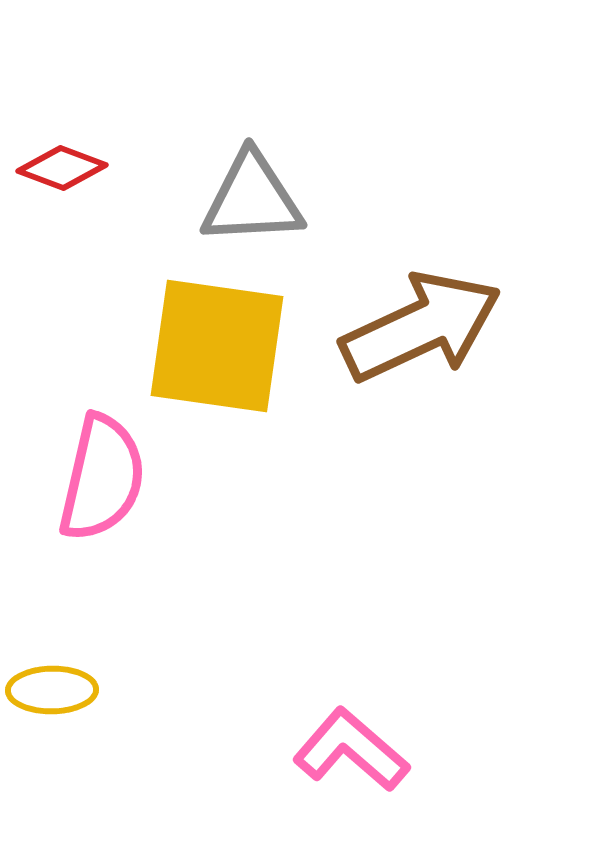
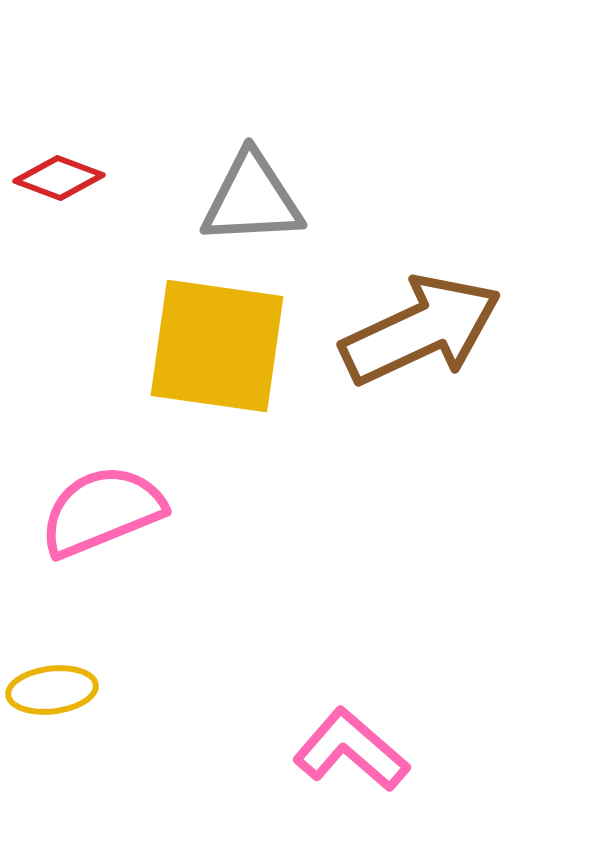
red diamond: moved 3 px left, 10 px down
brown arrow: moved 3 px down
pink semicircle: moved 33 px down; rotated 125 degrees counterclockwise
yellow ellipse: rotated 6 degrees counterclockwise
